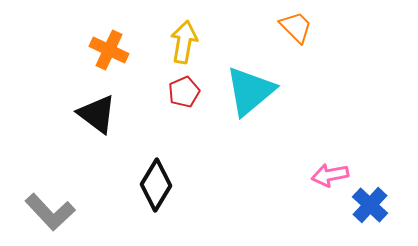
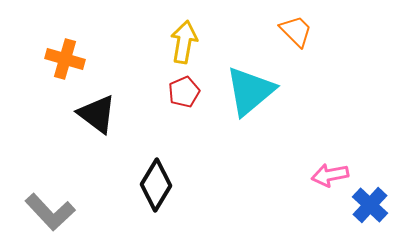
orange trapezoid: moved 4 px down
orange cross: moved 44 px left, 9 px down; rotated 9 degrees counterclockwise
